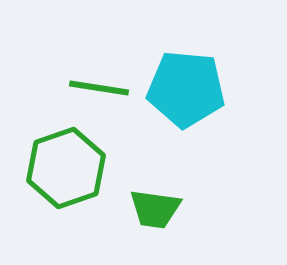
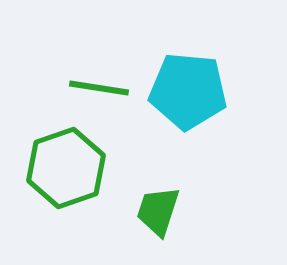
cyan pentagon: moved 2 px right, 2 px down
green trapezoid: moved 3 px right, 2 px down; rotated 100 degrees clockwise
